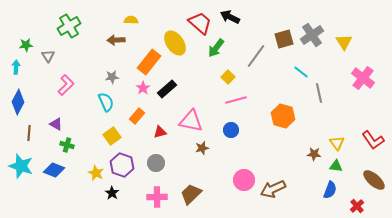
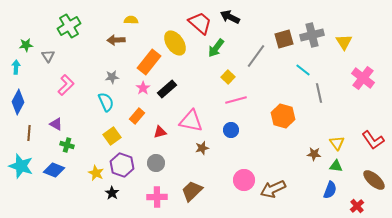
gray cross at (312, 35): rotated 20 degrees clockwise
cyan line at (301, 72): moved 2 px right, 2 px up
brown trapezoid at (191, 194): moved 1 px right, 3 px up
